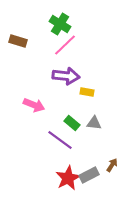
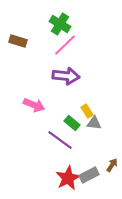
yellow rectangle: moved 19 px down; rotated 48 degrees clockwise
